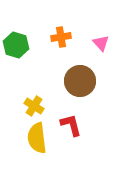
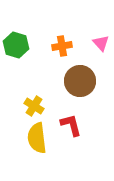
orange cross: moved 1 px right, 9 px down
